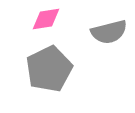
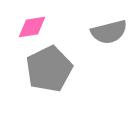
pink diamond: moved 14 px left, 8 px down
